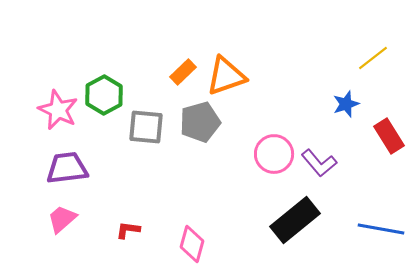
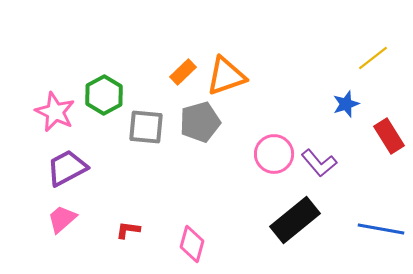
pink star: moved 3 px left, 2 px down
purple trapezoid: rotated 21 degrees counterclockwise
